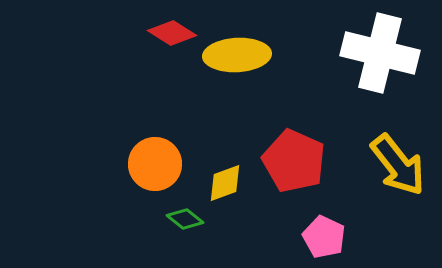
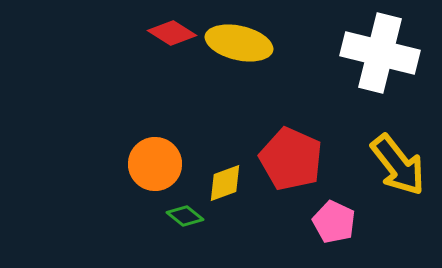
yellow ellipse: moved 2 px right, 12 px up; rotated 16 degrees clockwise
red pentagon: moved 3 px left, 2 px up
green diamond: moved 3 px up
pink pentagon: moved 10 px right, 15 px up
